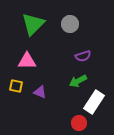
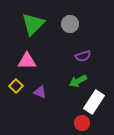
yellow square: rotated 32 degrees clockwise
red circle: moved 3 px right
